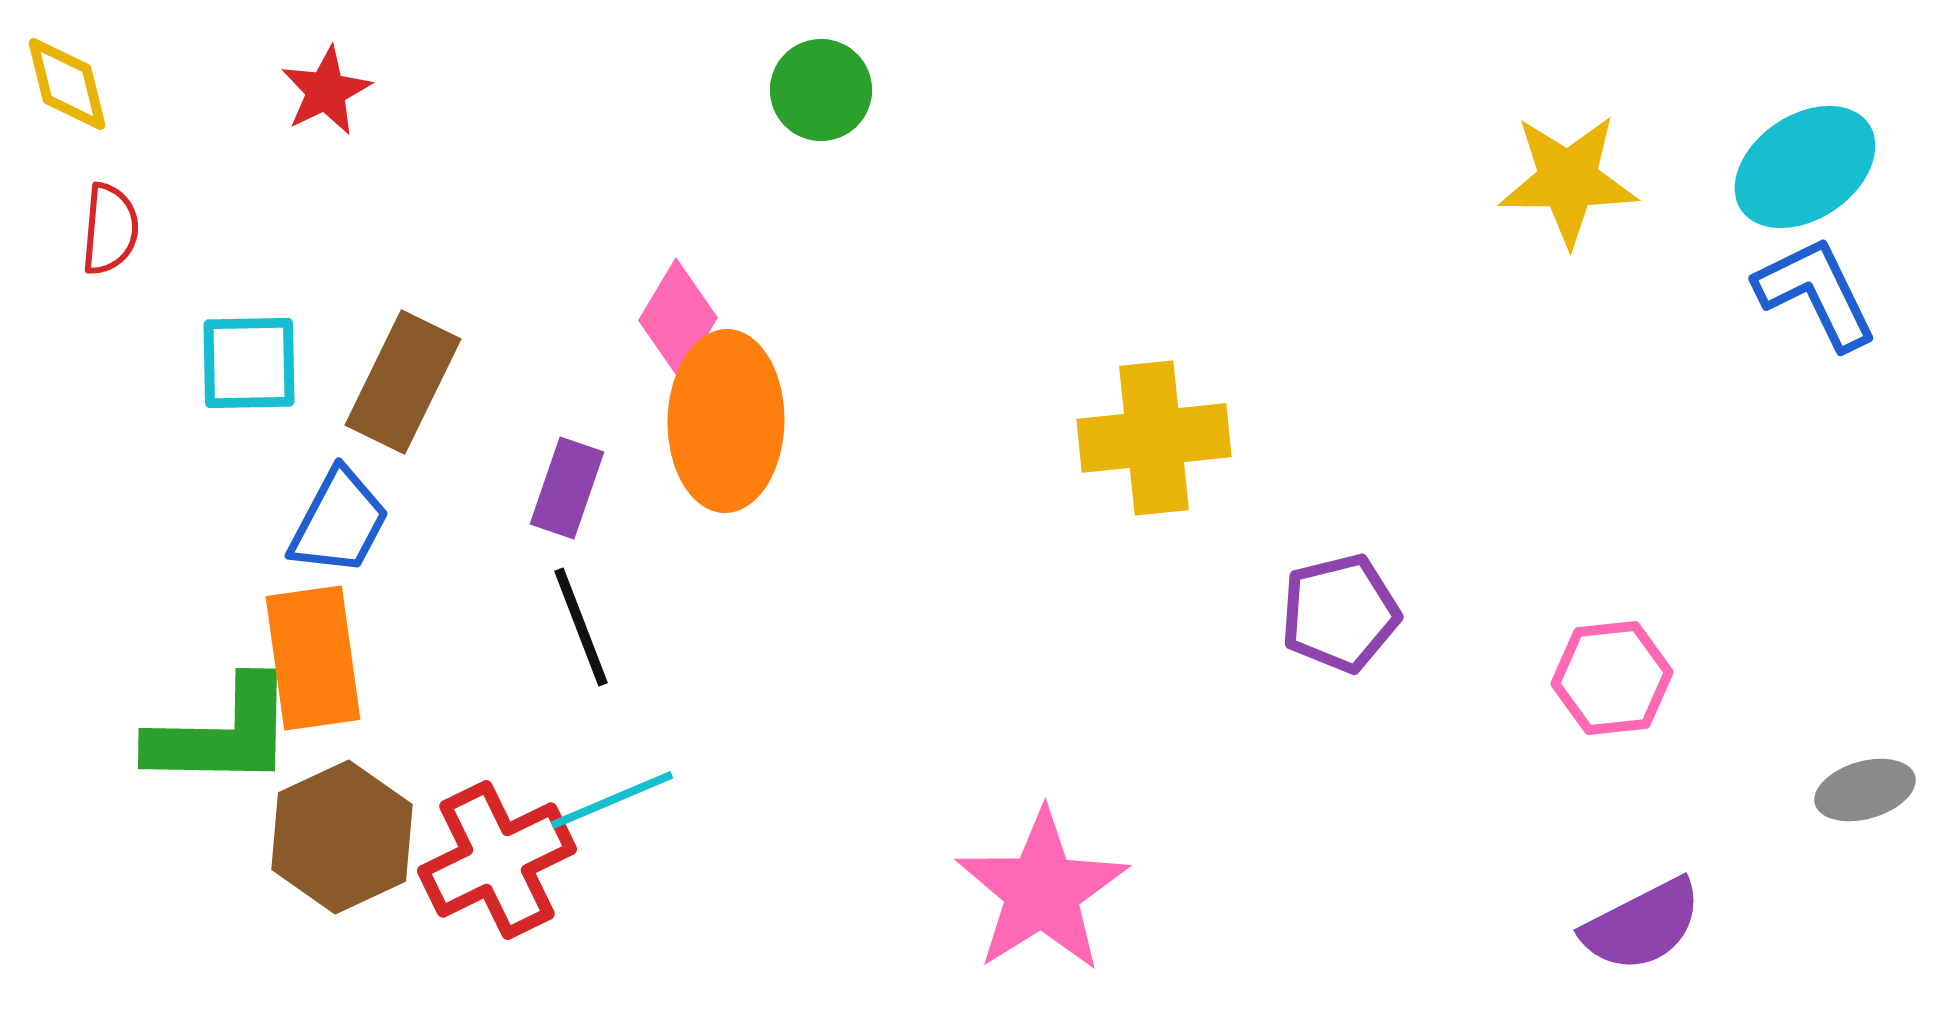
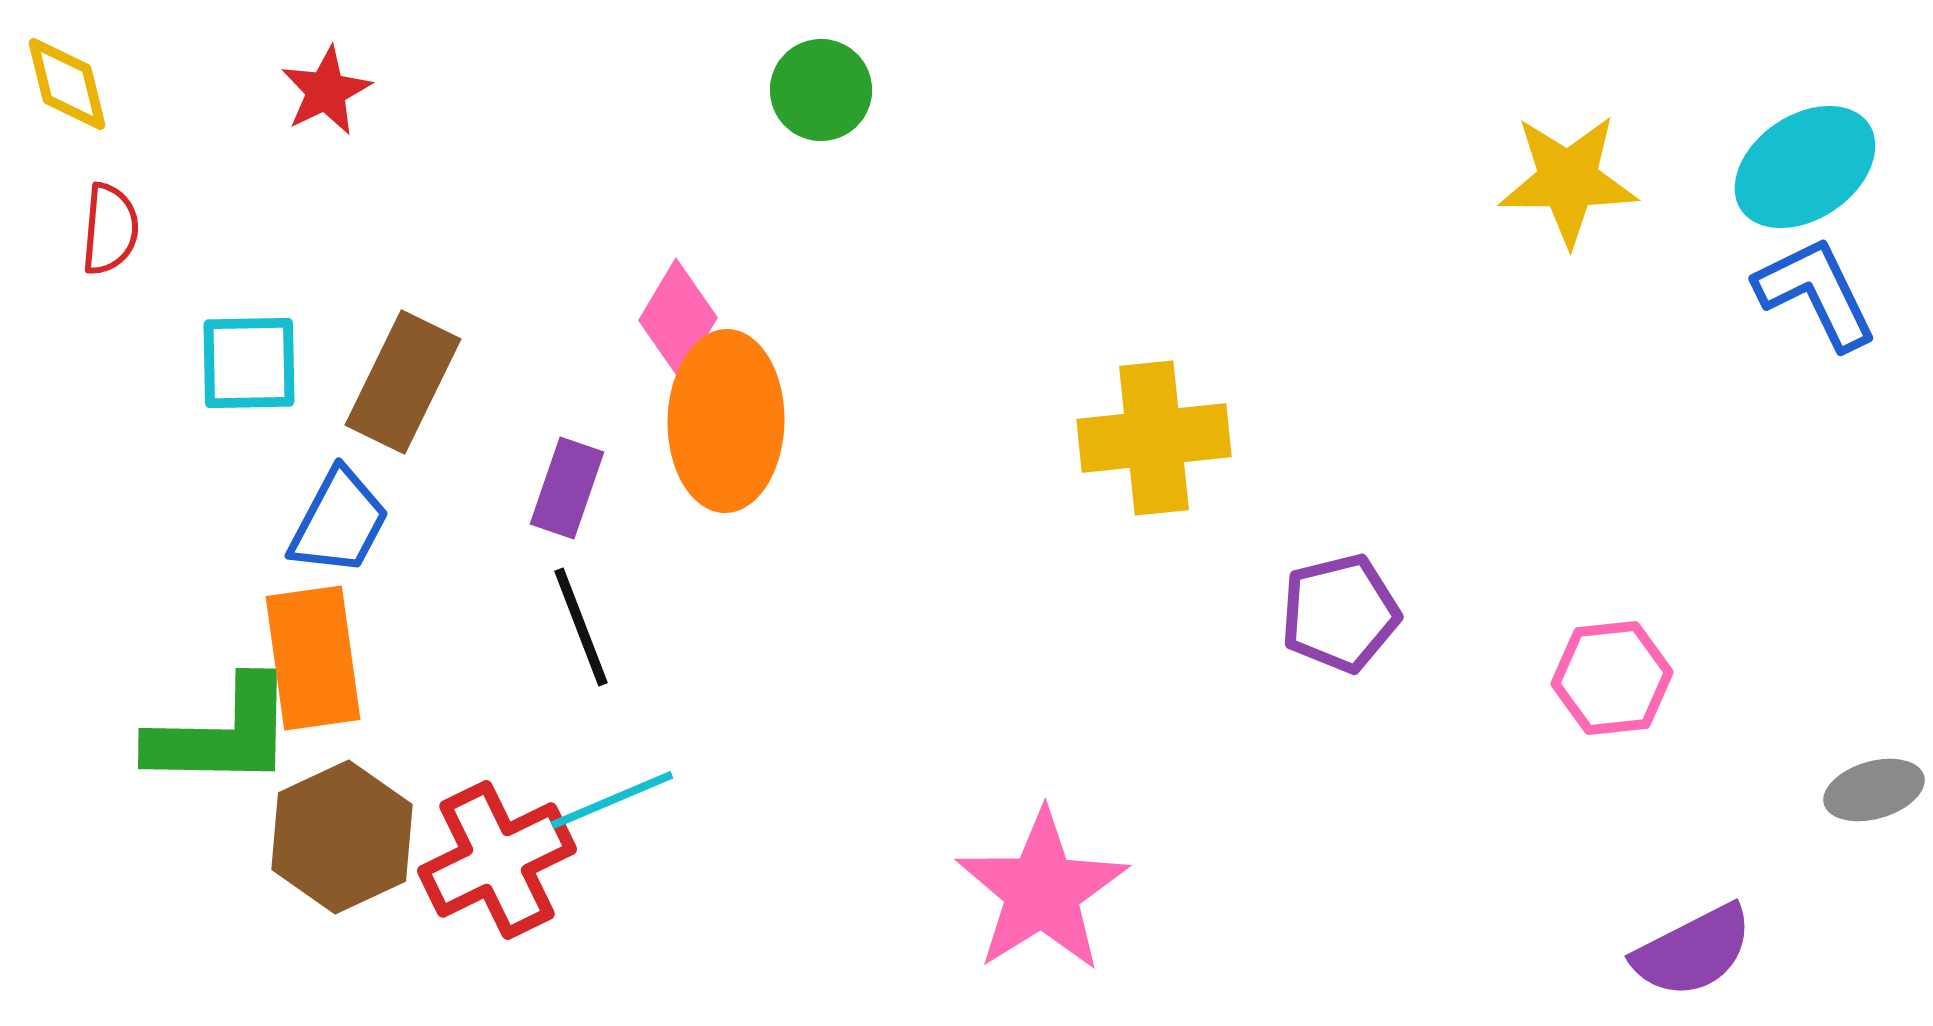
gray ellipse: moved 9 px right
purple semicircle: moved 51 px right, 26 px down
